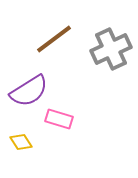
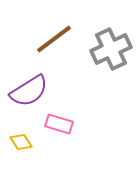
pink rectangle: moved 5 px down
